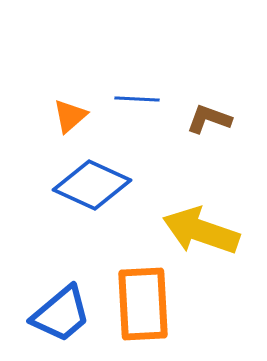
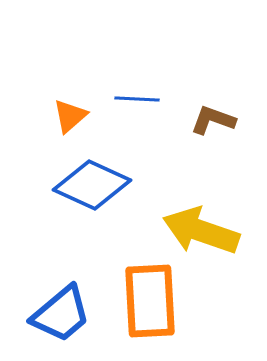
brown L-shape: moved 4 px right, 1 px down
orange rectangle: moved 7 px right, 3 px up
